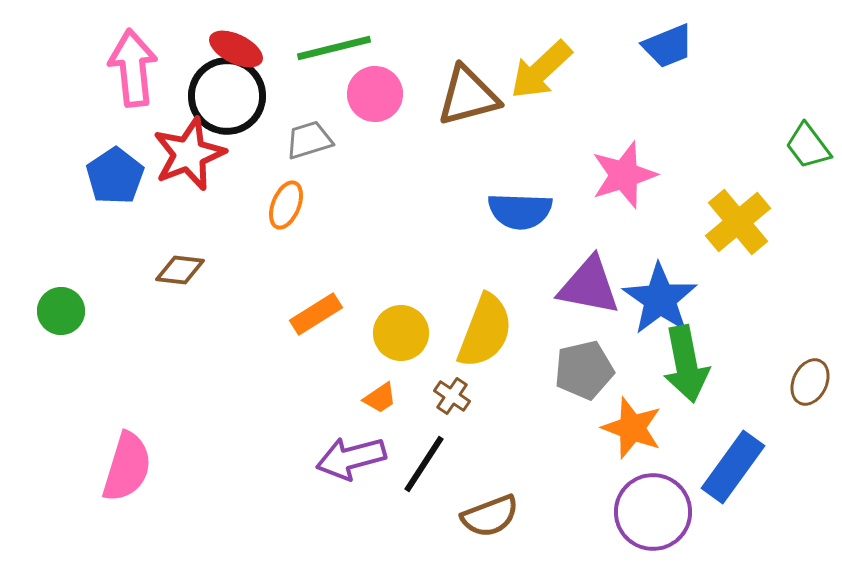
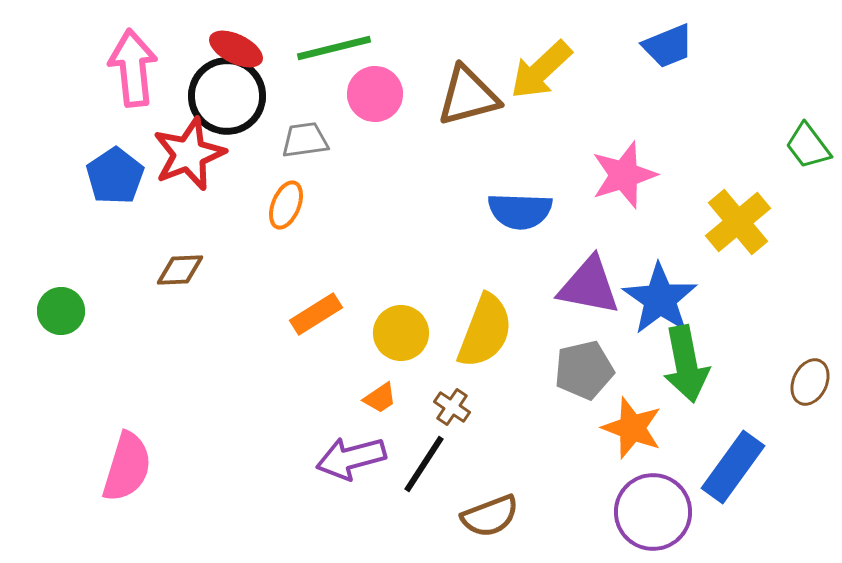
gray trapezoid: moved 4 px left; rotated 9 degrees clockwise
brown diamond: rotated 9 degrees counterclockwise
brown cross: moved 11 px down
